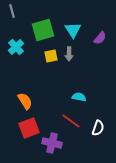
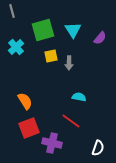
gray arrow: moved 9 px down
white semicircle: moved 20 px down
